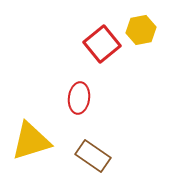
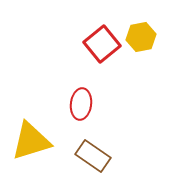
yellow hexagon: moved 7 px down
red ellipse: moved 2 px right, 6 px down
